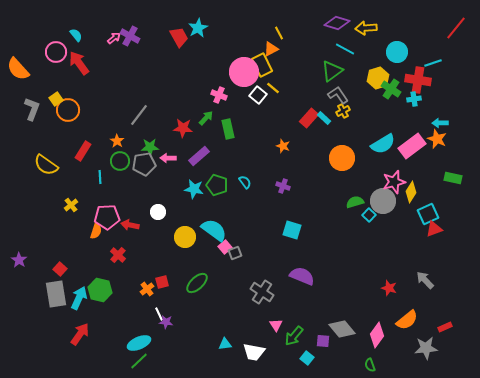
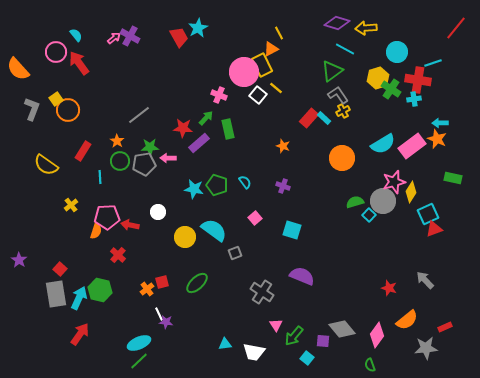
yellow line at (273, 88): moved 3 px right
gray line at (139, 115): rotated 15 degrees clockwise
purple rectangle at (199, 156): moved 13 px up
pink square at (225, 247): moved 30 px right, 29 px up
